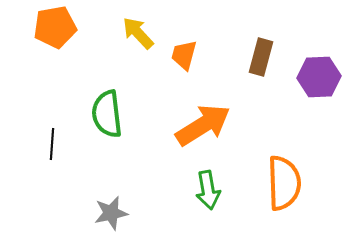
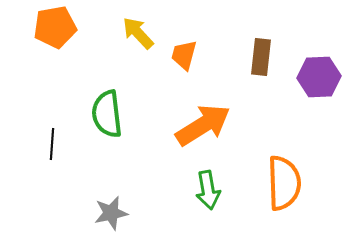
brown rectangle: rotated 9 degrees counterclockwise
